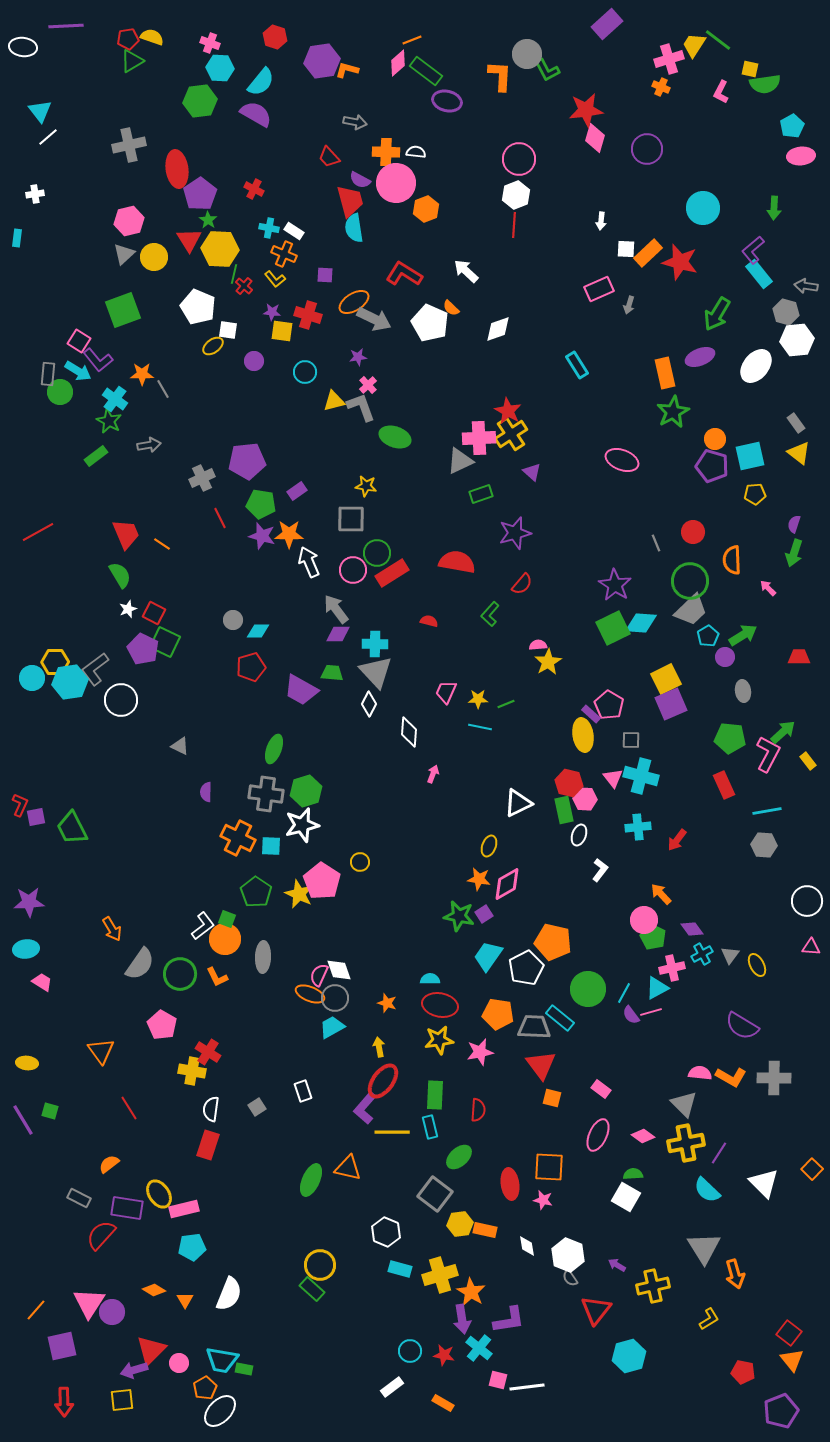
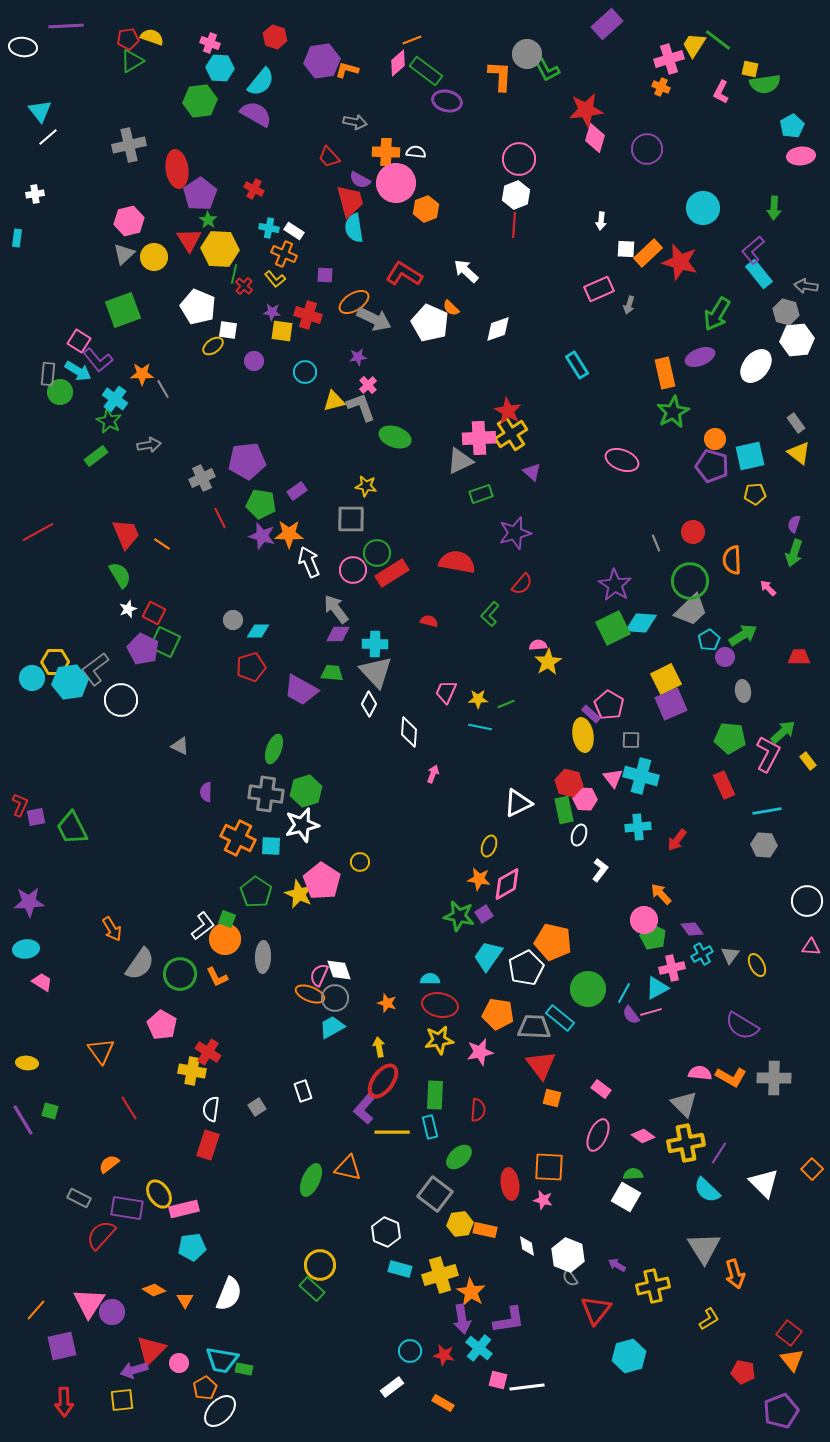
cyan pentagon at (708, 636): moved 1 px right, 4 px down
